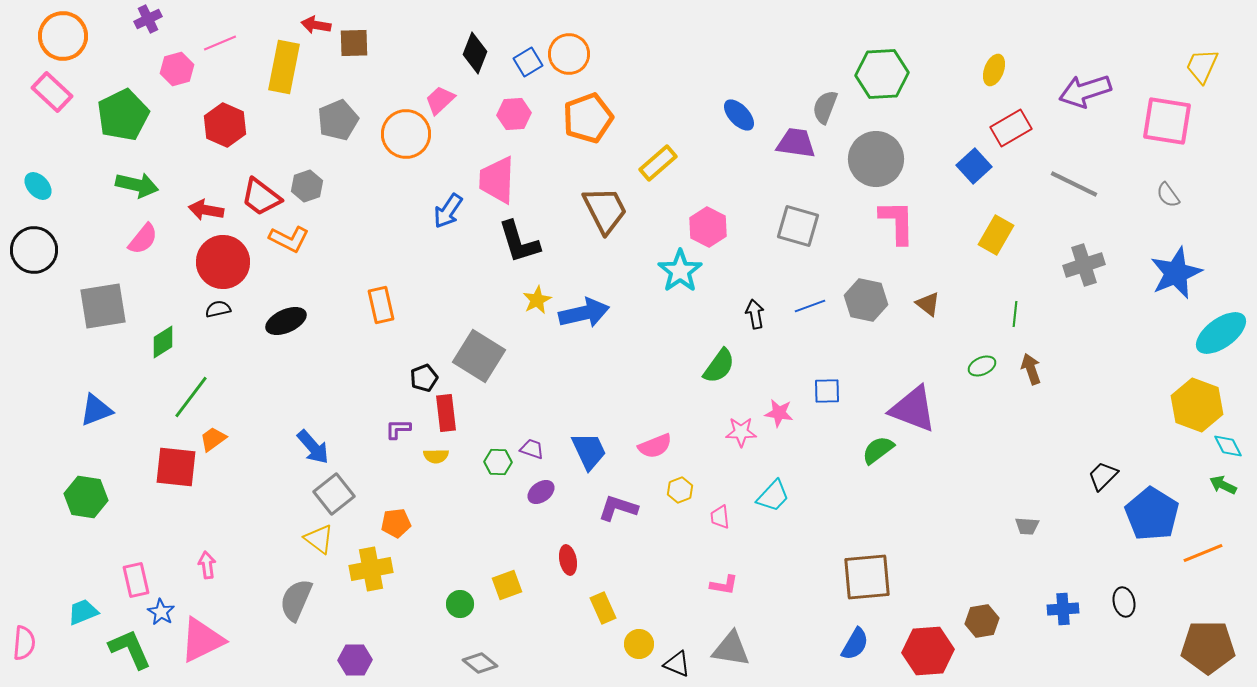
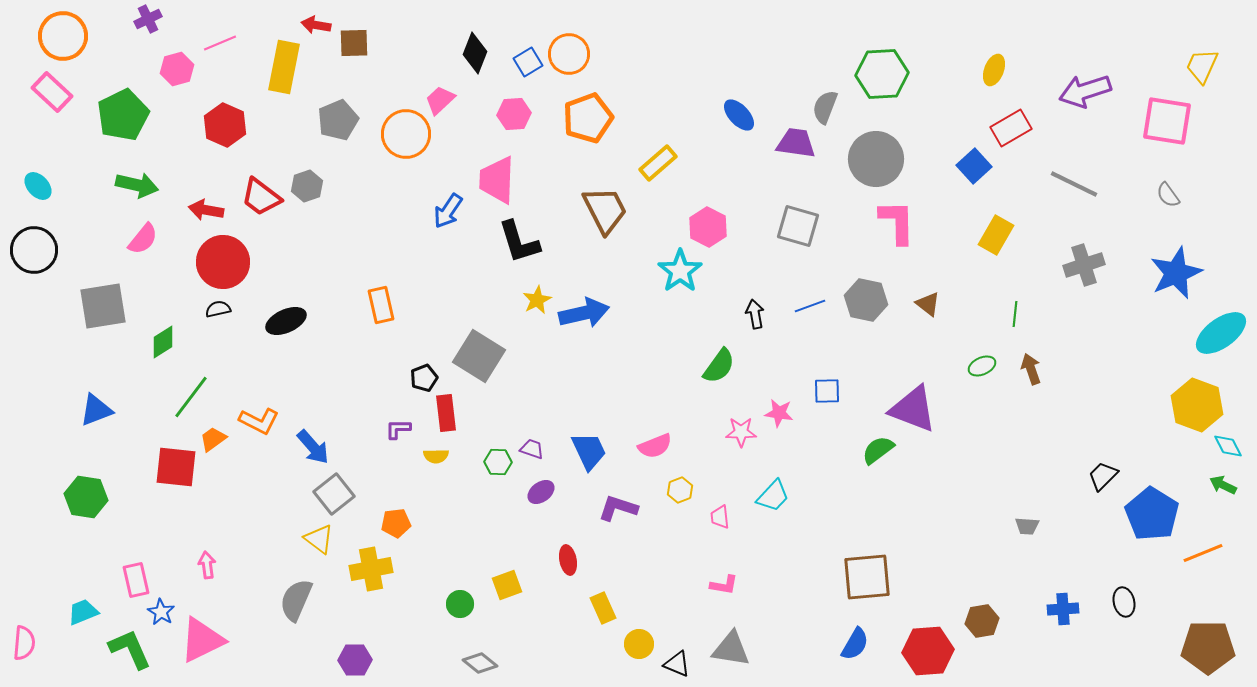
orange L-shape at (289, 239): moved 30 px left, 182 px down
